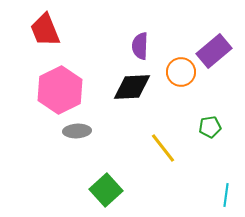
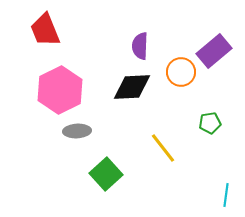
green pentagon: moved 4 px up
green square: moved 16 px up
